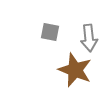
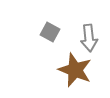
gray square: rotated 18 degrees clockwise
